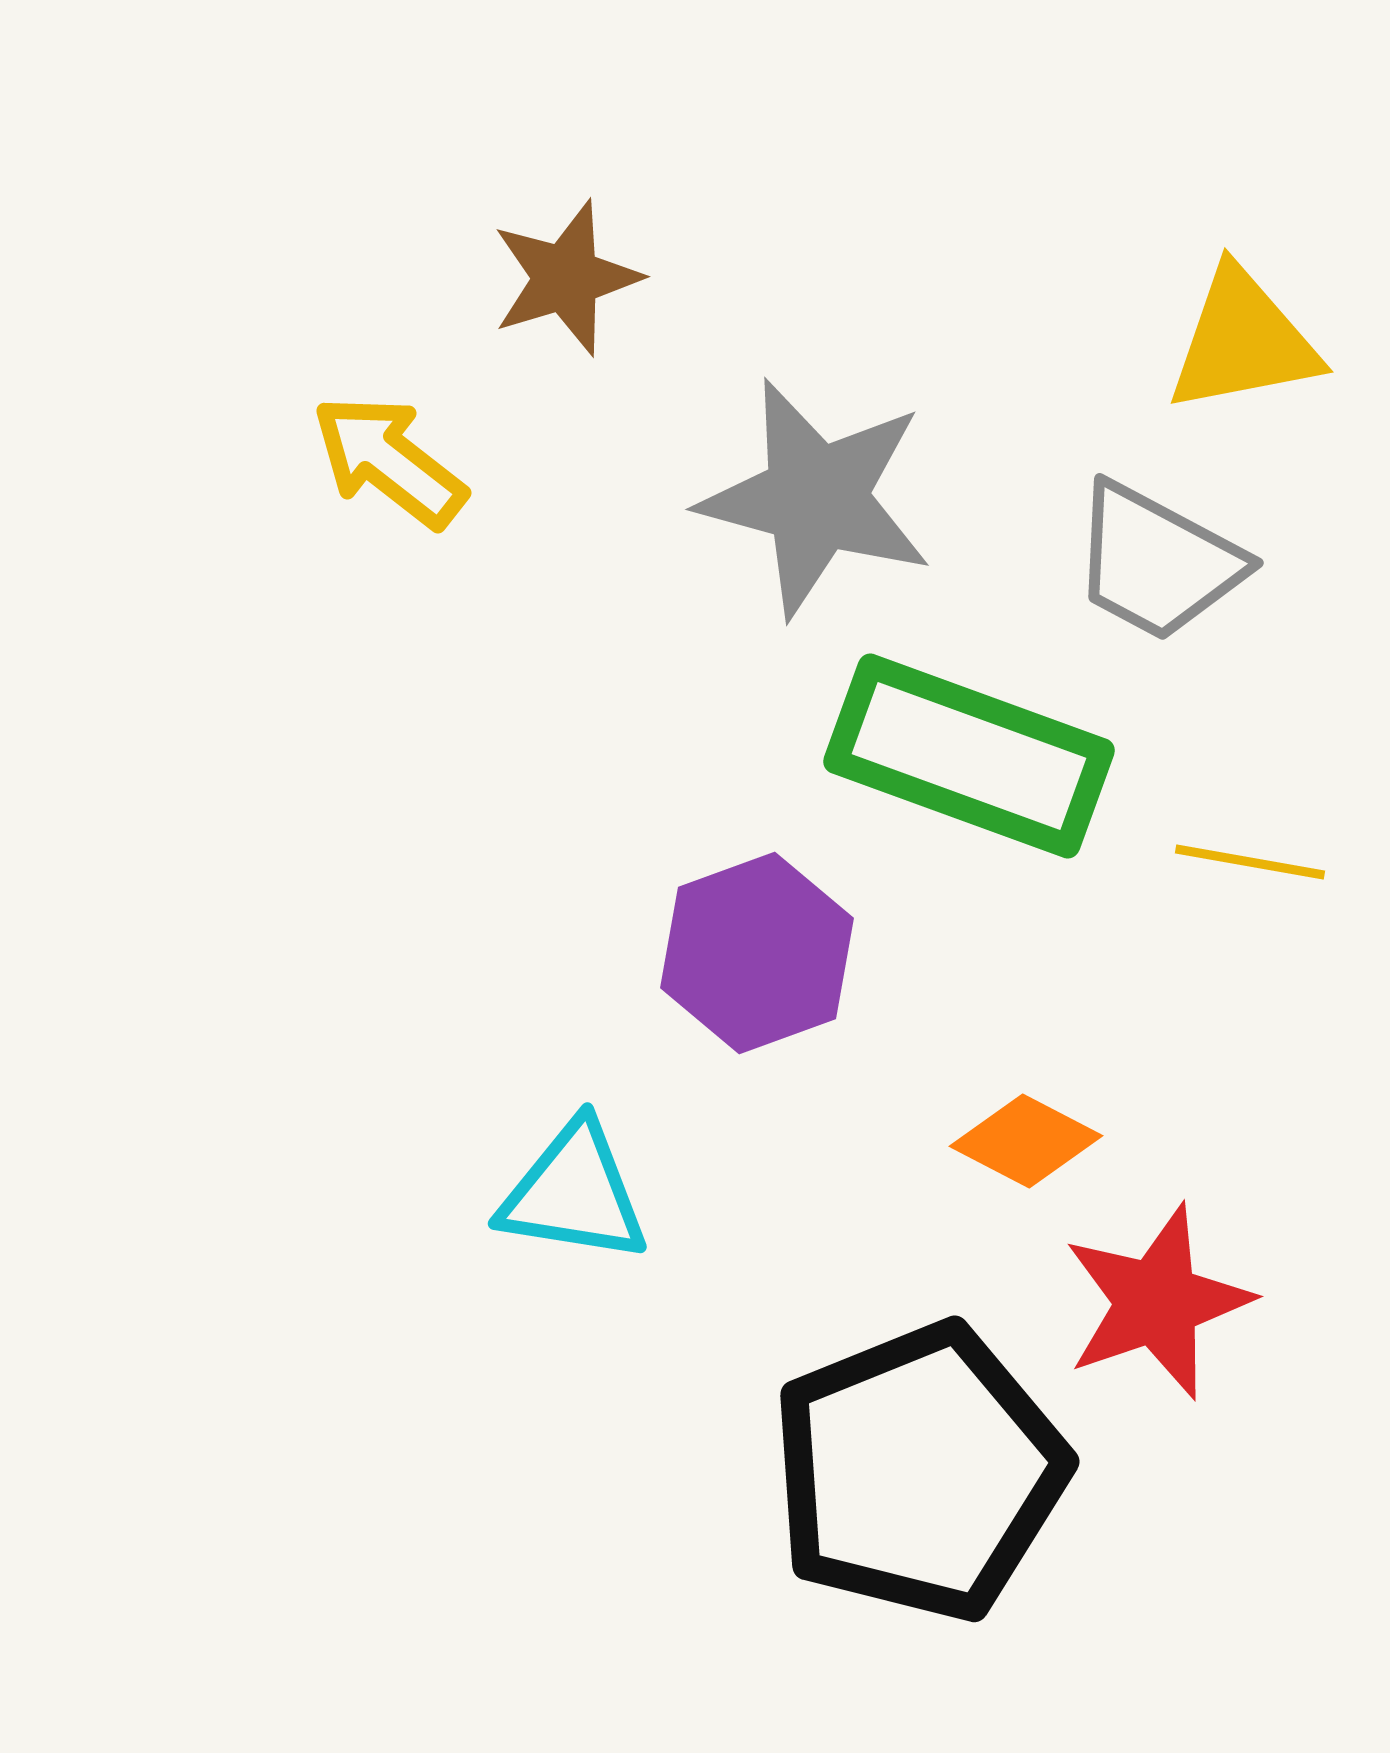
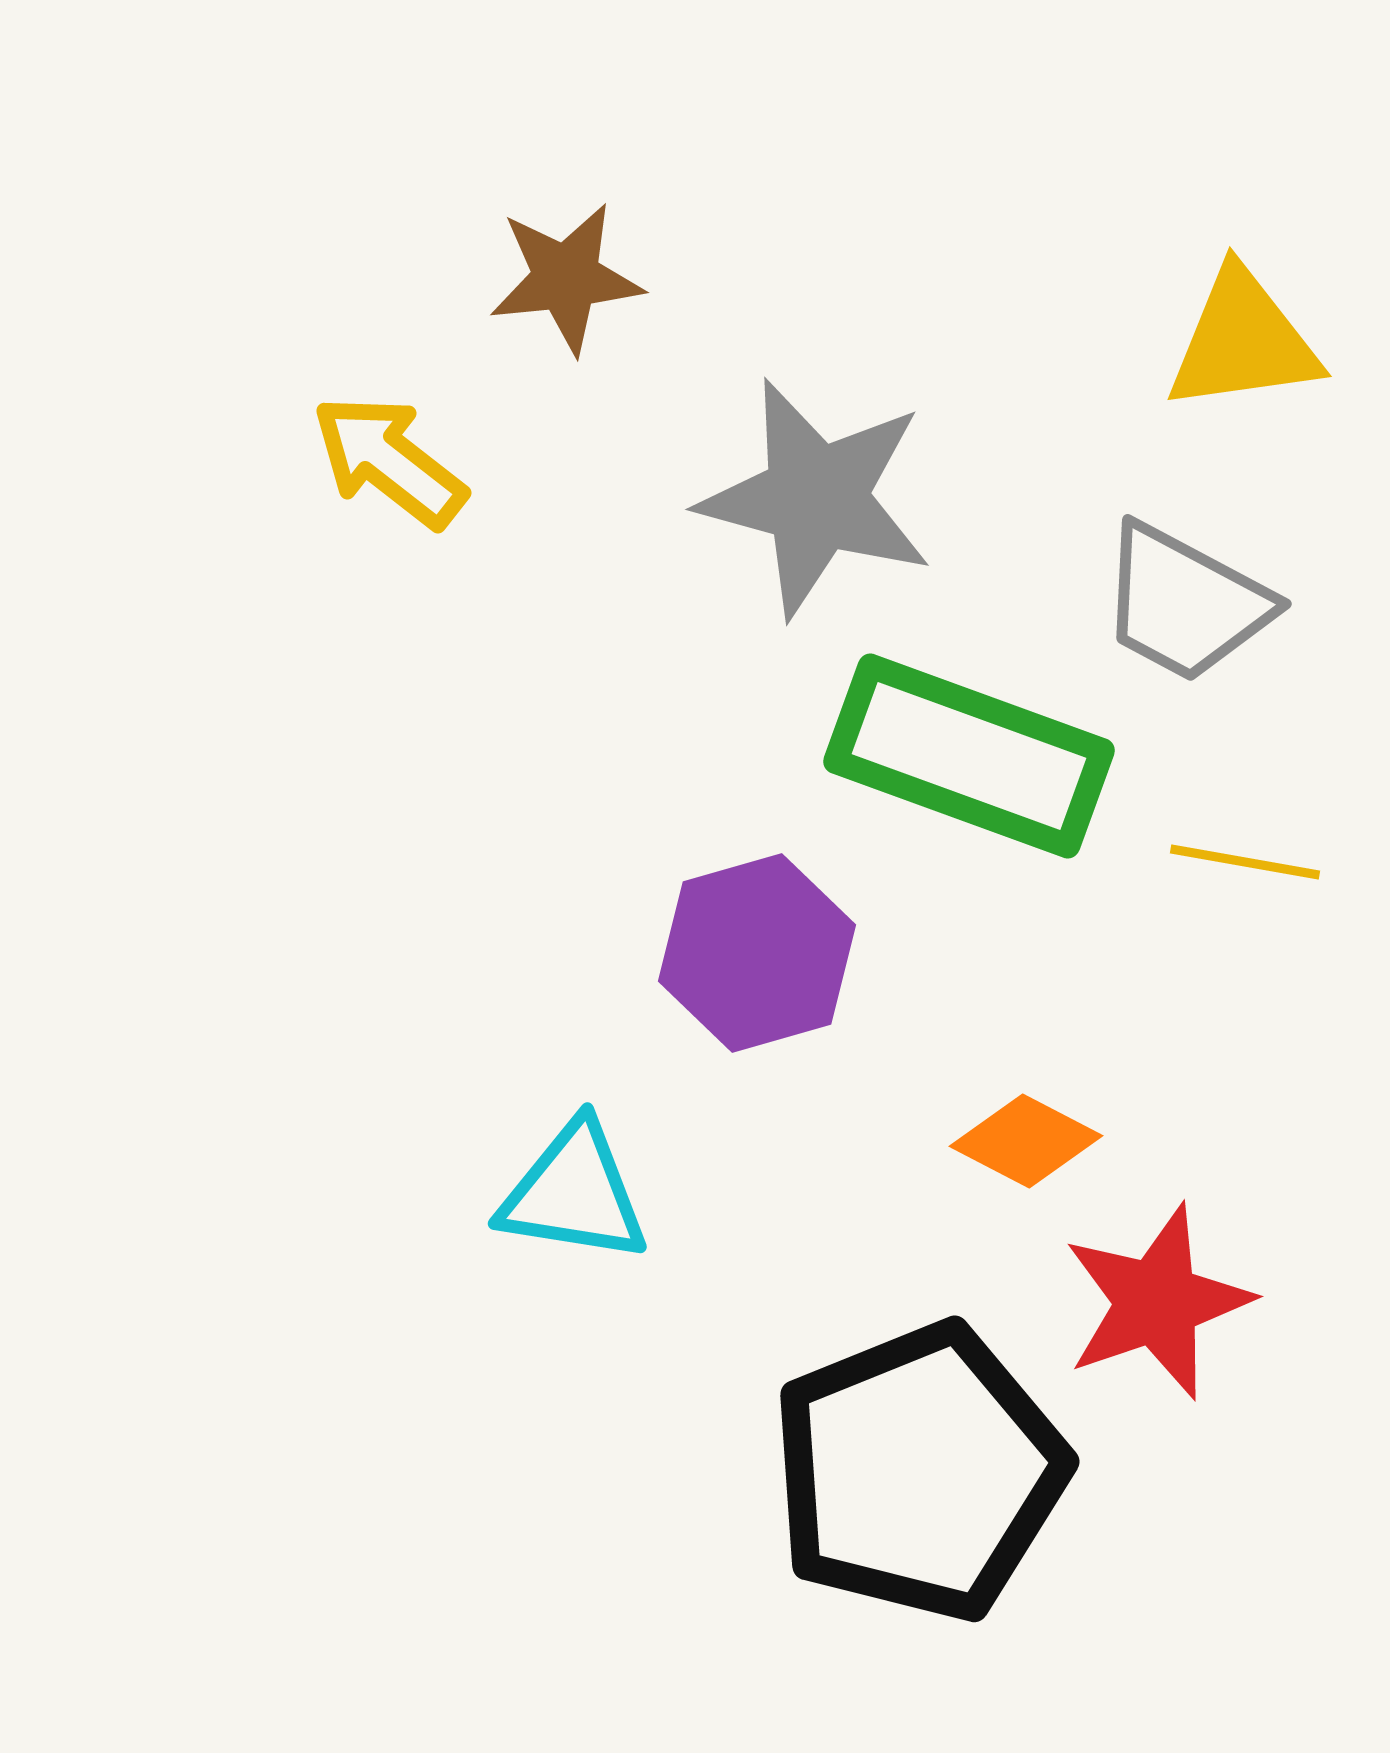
brown star: rotated 11 degrees clockwise
yellow triangle: rotated 3 degrees clockwise
gray trapezoid: moved 28 px right, 41 px down
yellow line: moved 5 px left
purple hexagon: rotated 4 degrees clockwise
